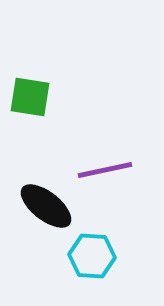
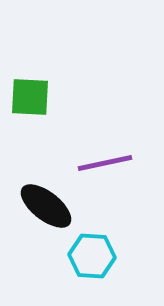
green square: rotated 6 degrees counterclockwise
purple line: moved 7 px up
